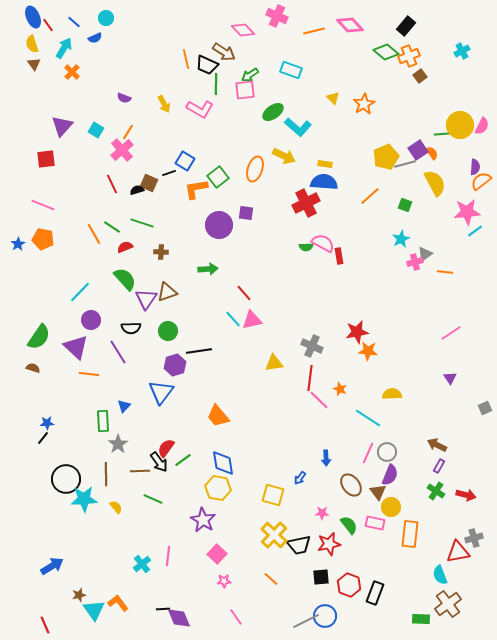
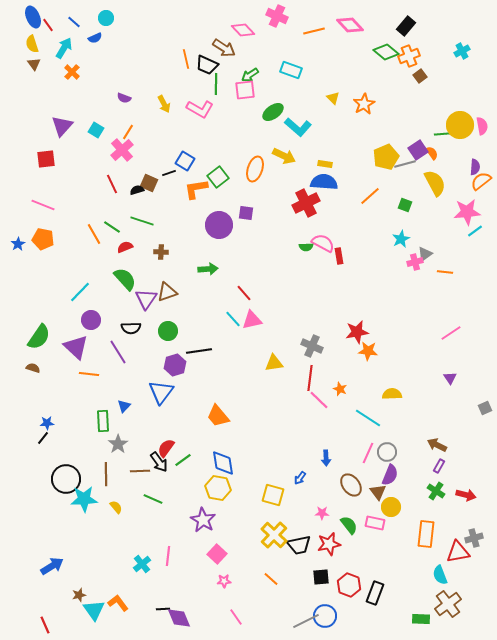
brown arrow at (224, 52): moved 4 px up
pink semicircle at (482, 126): rotated 36 degrees counterclockwise
green line at (142, 223): moved 2 px up
orange rectangle at (410, 534): moved 16 px right
